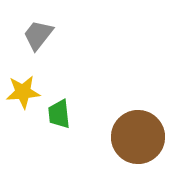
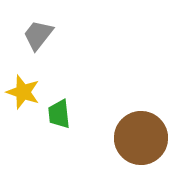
yellow star: rotated 24 degrees clockwise
brown circle: moved 3 px right, 1 px down
